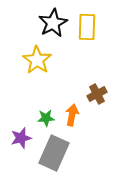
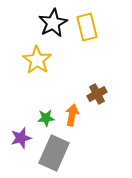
yellow rectangle: rotated 16 degrees counterclockwise
